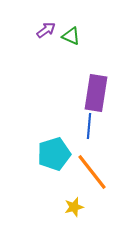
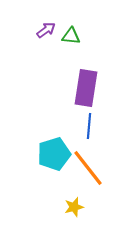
green triangle: rotated 18 degrees counterclockwise
purple rectangle: moved 10 px left, 5 px up
orange line: moved 4 px left, 4 px up
